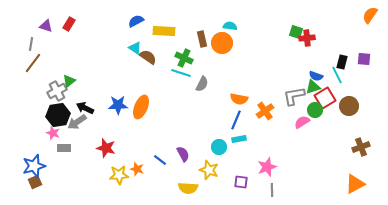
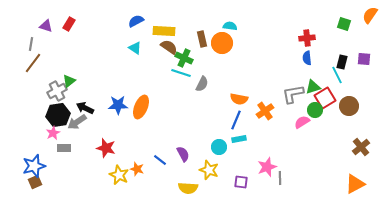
green square at (296, 32): moved 48 px right, 8 px up
brown semicircle at (148, 57): moved 21 px right, 10 px up
blue semicircle at (316, 76): moved 9 px left, 18 px up; rotated 64 degrees clockwise
gray L-shape at (294, 96): moved 1 px left, 2 px up
pink star at (53, 133): rotated 24 degrees clockwise
brown cross at (361, 147): rotated 18 degrees counterclockwise
yellow star at (119, 175): rotated 30 degrees clockwise
gray line at (272, 190): moved 8 px right, 12 px up
